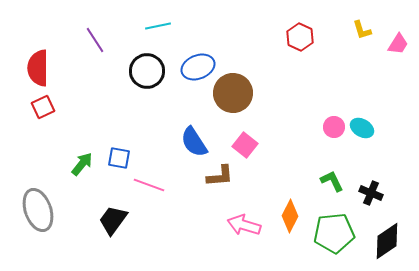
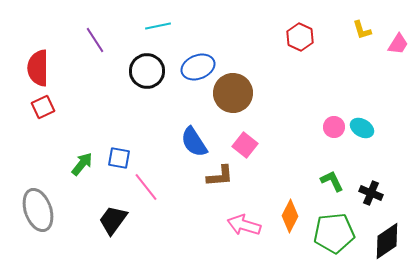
pink line: moved 3 px left, 2 px down; rotated 32 degrees clockwise
